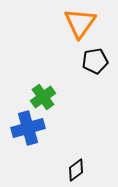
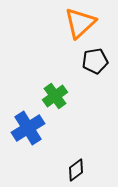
orange triangle: rotated 12 degrees clockwise
green cross: moved 12 px right, 1 px up
blue cross: rotated 16 degrees counterclockwise
